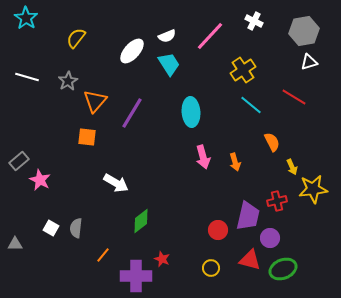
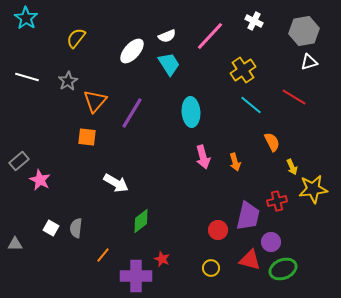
purple circle: moved 1 px right, 4 px down
